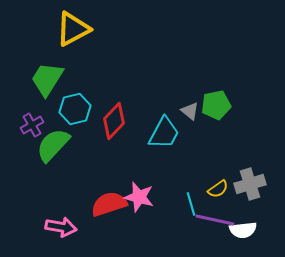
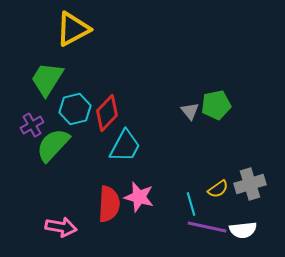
gray triangle: rotated 12 degrees clockwise
red diamond: moved 7 px left, 8 px up
cyan trapezoid: moved 39 px left, 13 px down
red semicircle: rotated 111 degrees clockwise
purple line: moved 8 px left, 7 px down
